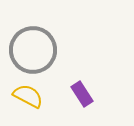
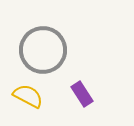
gray circle: moved 10 px right
